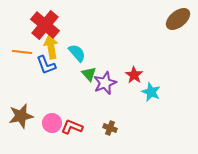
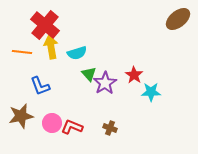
cyan semicircle: rotated 114 degrees clockwise
blue L-shape: moved 6 px left, 21 px down
purple star: rotated 10 degrees counterclockwise
cyan star: rotated 24 degrees counterclockwise
